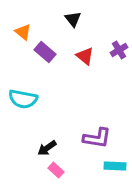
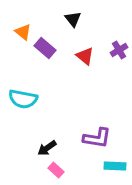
purple rectangle: moved 4 px up
